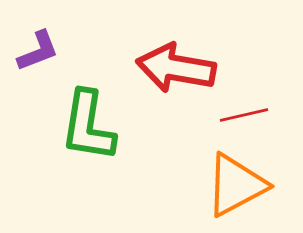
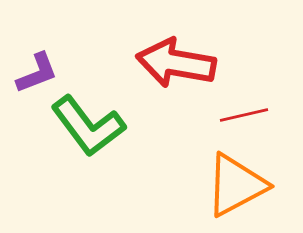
purple L-shape: moved 1 px left, 22 px down
red arrow: moved 5 px up
green L-shape: rotated 46 degrees counterclockwise
